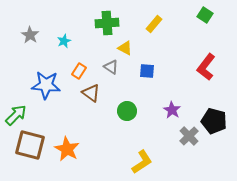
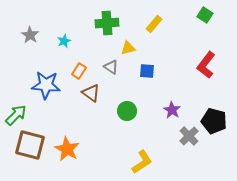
yellow triangle: moved 3 px right; rotated 42 degrees counterclockwise
red L-shape: moved 2 px up
